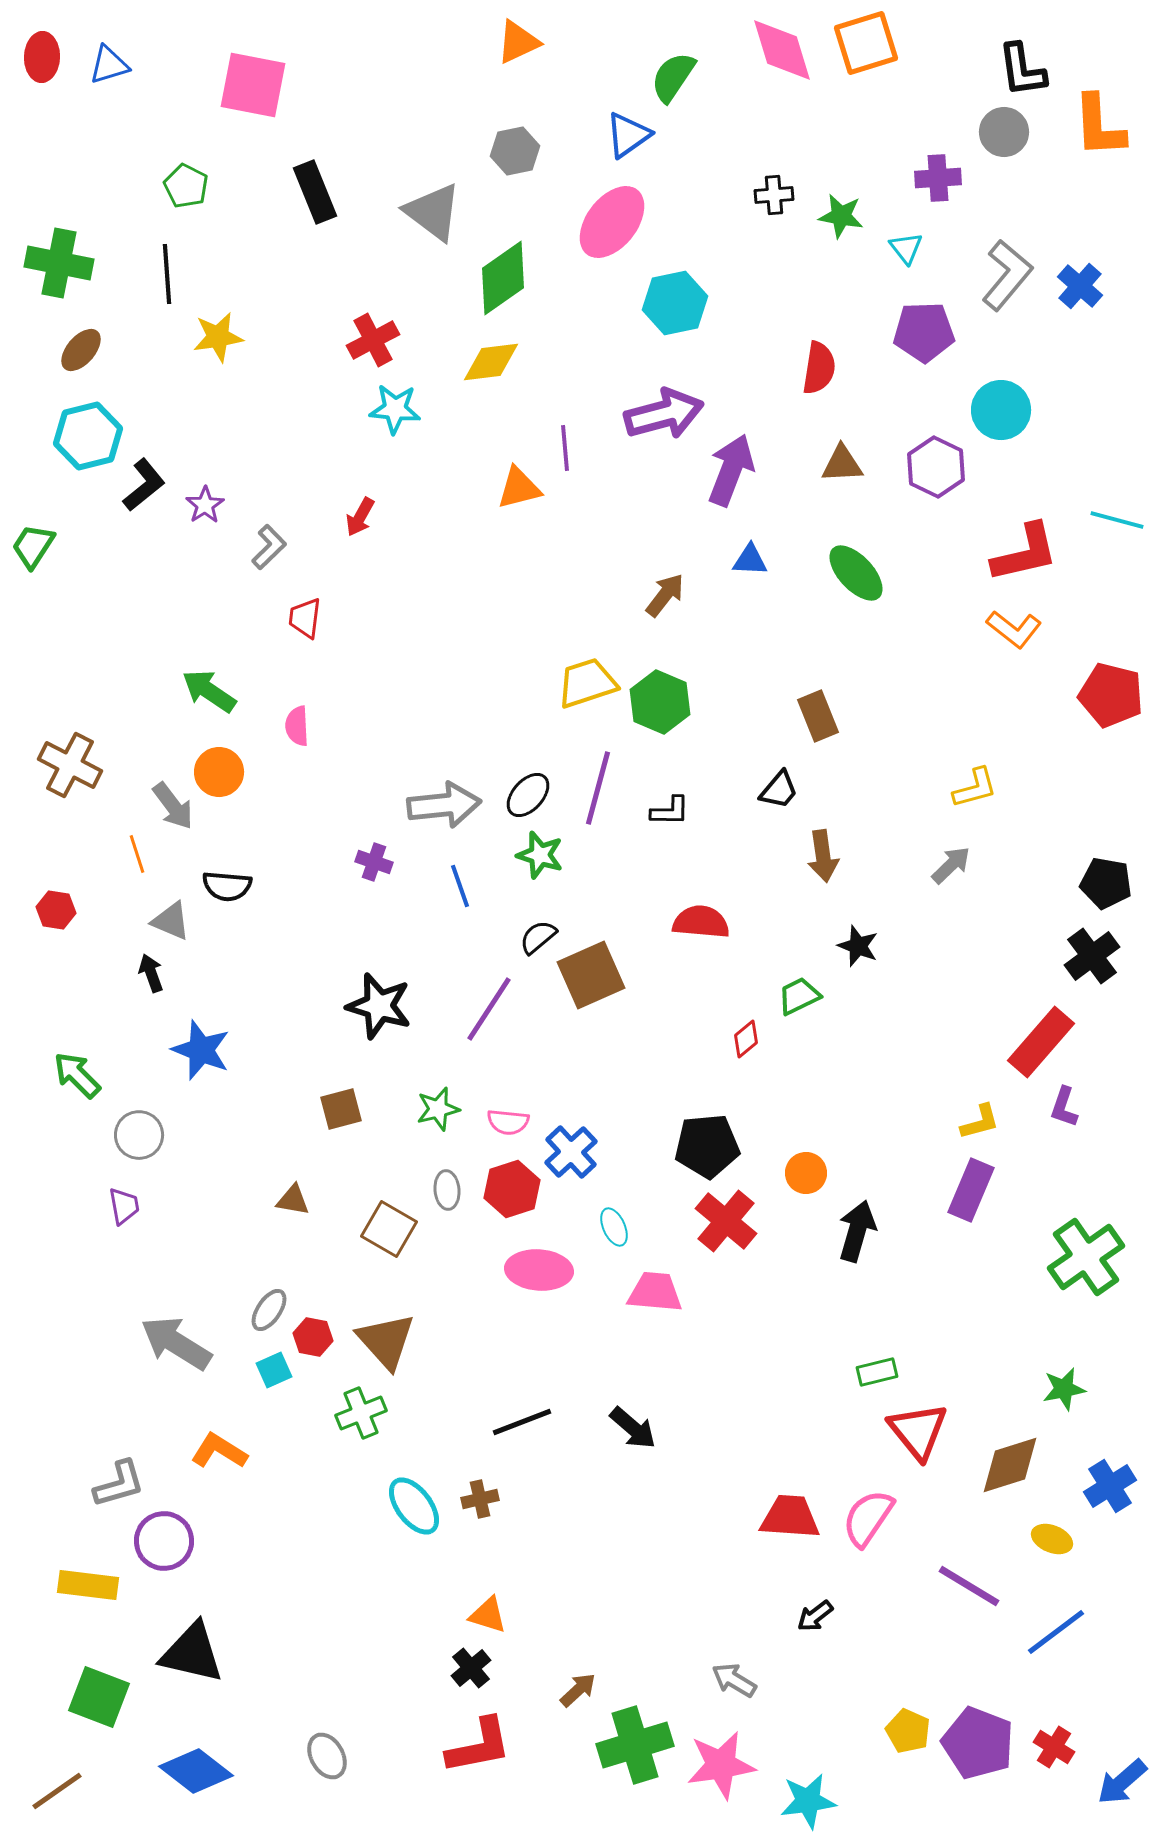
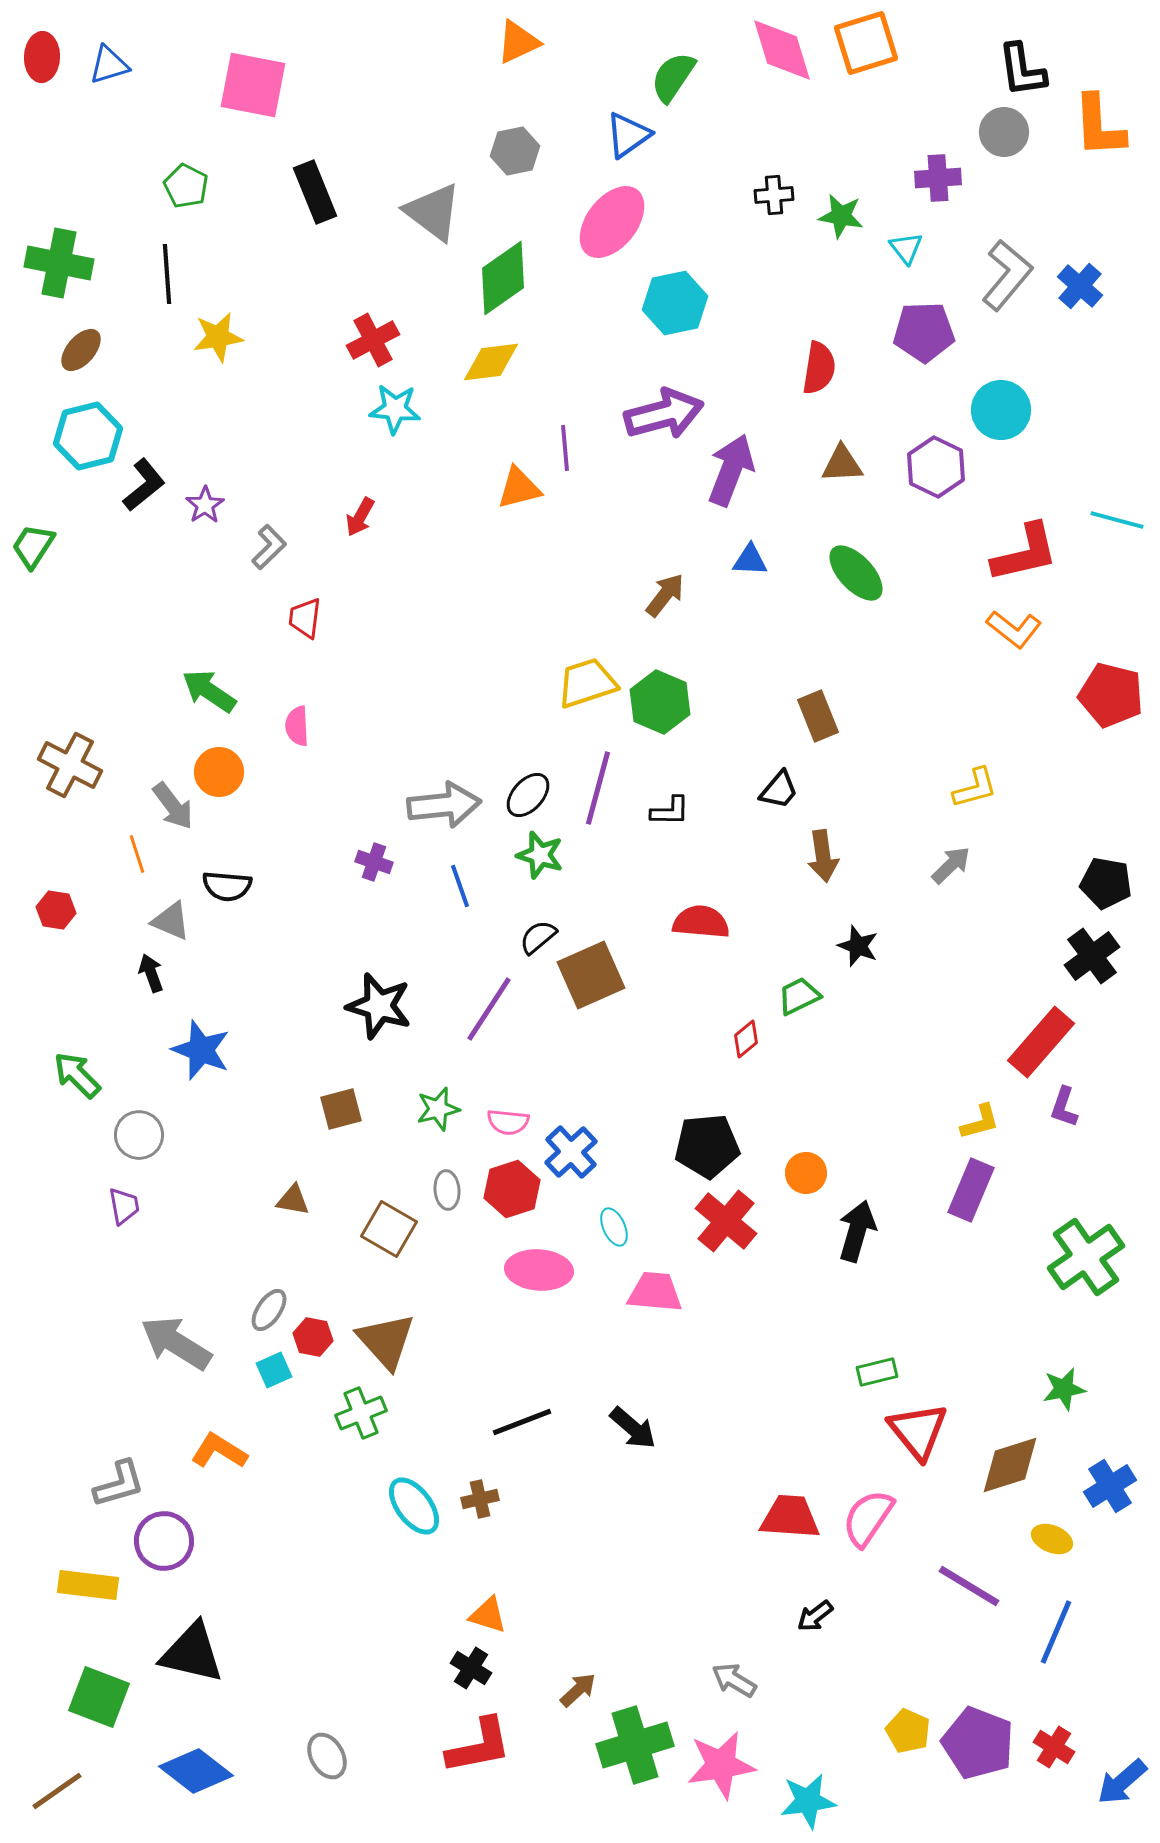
blue line at (1056, 1632): rotated 30 degrees counterclockwise
black cross at (471, 1668): rotated 18 degrees counterclockwise
